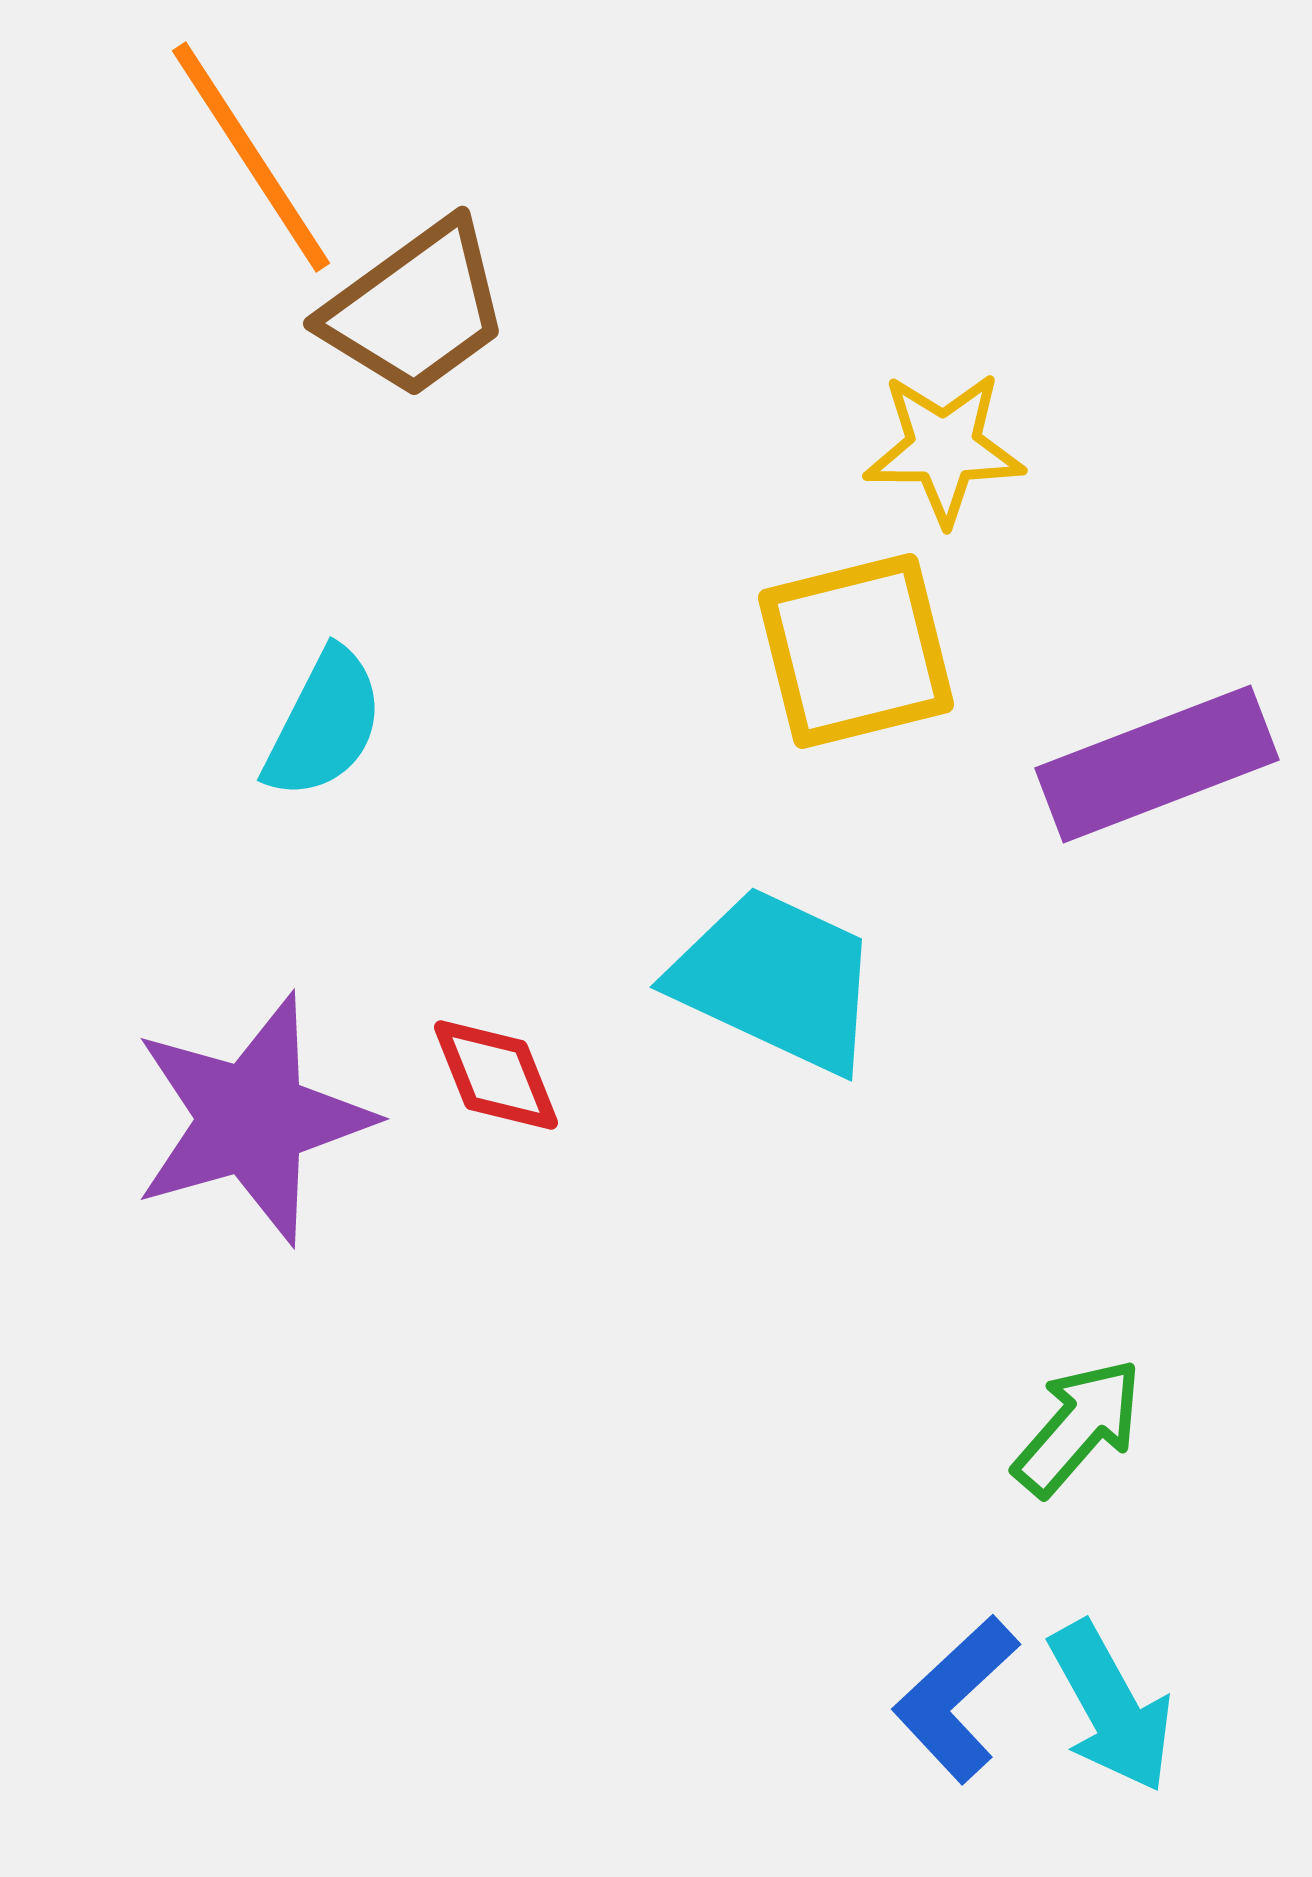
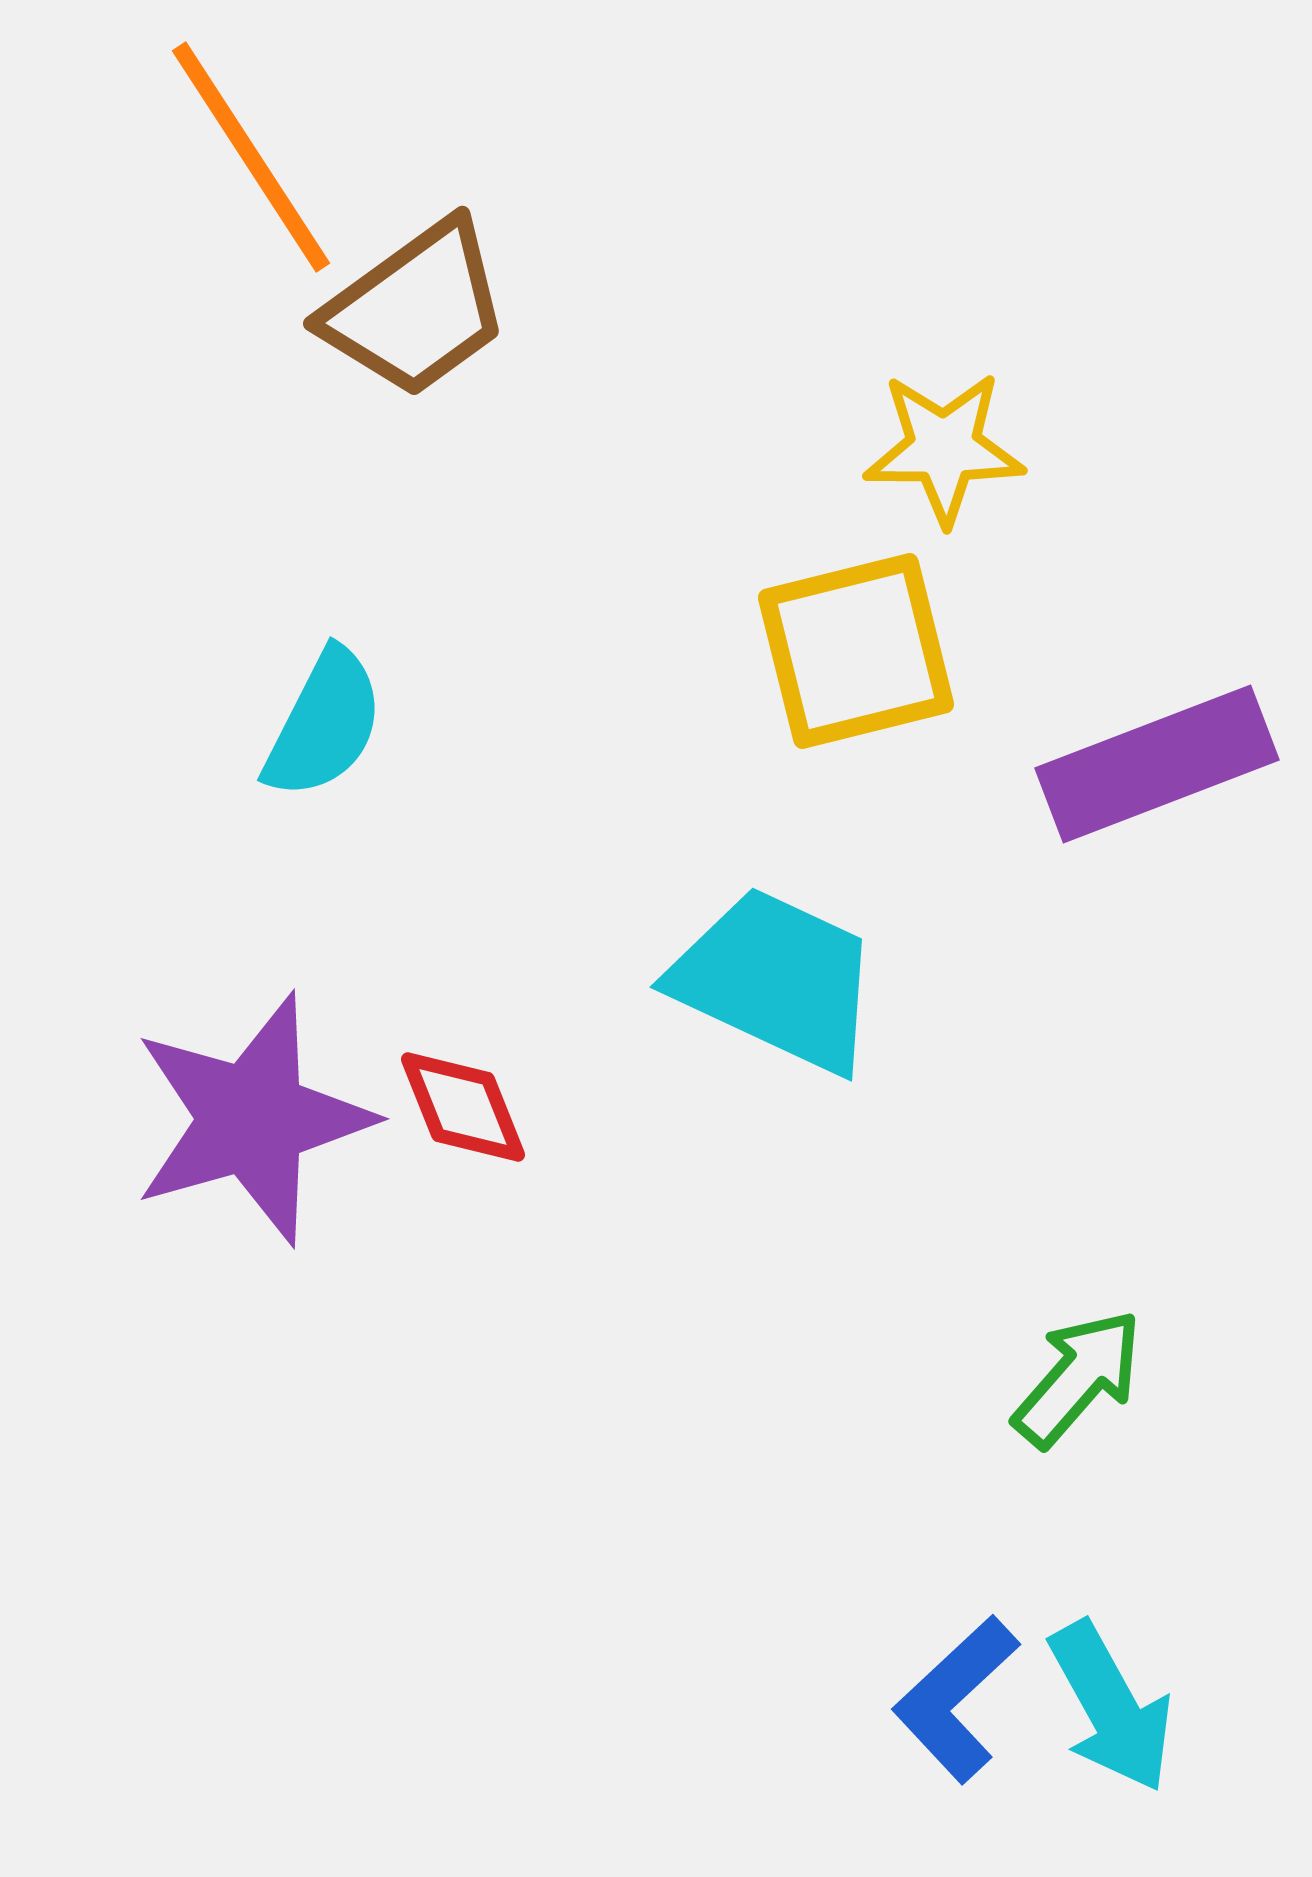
red diamond: moved 33 px left, 32 px down
green arrow: moved 49 px up
